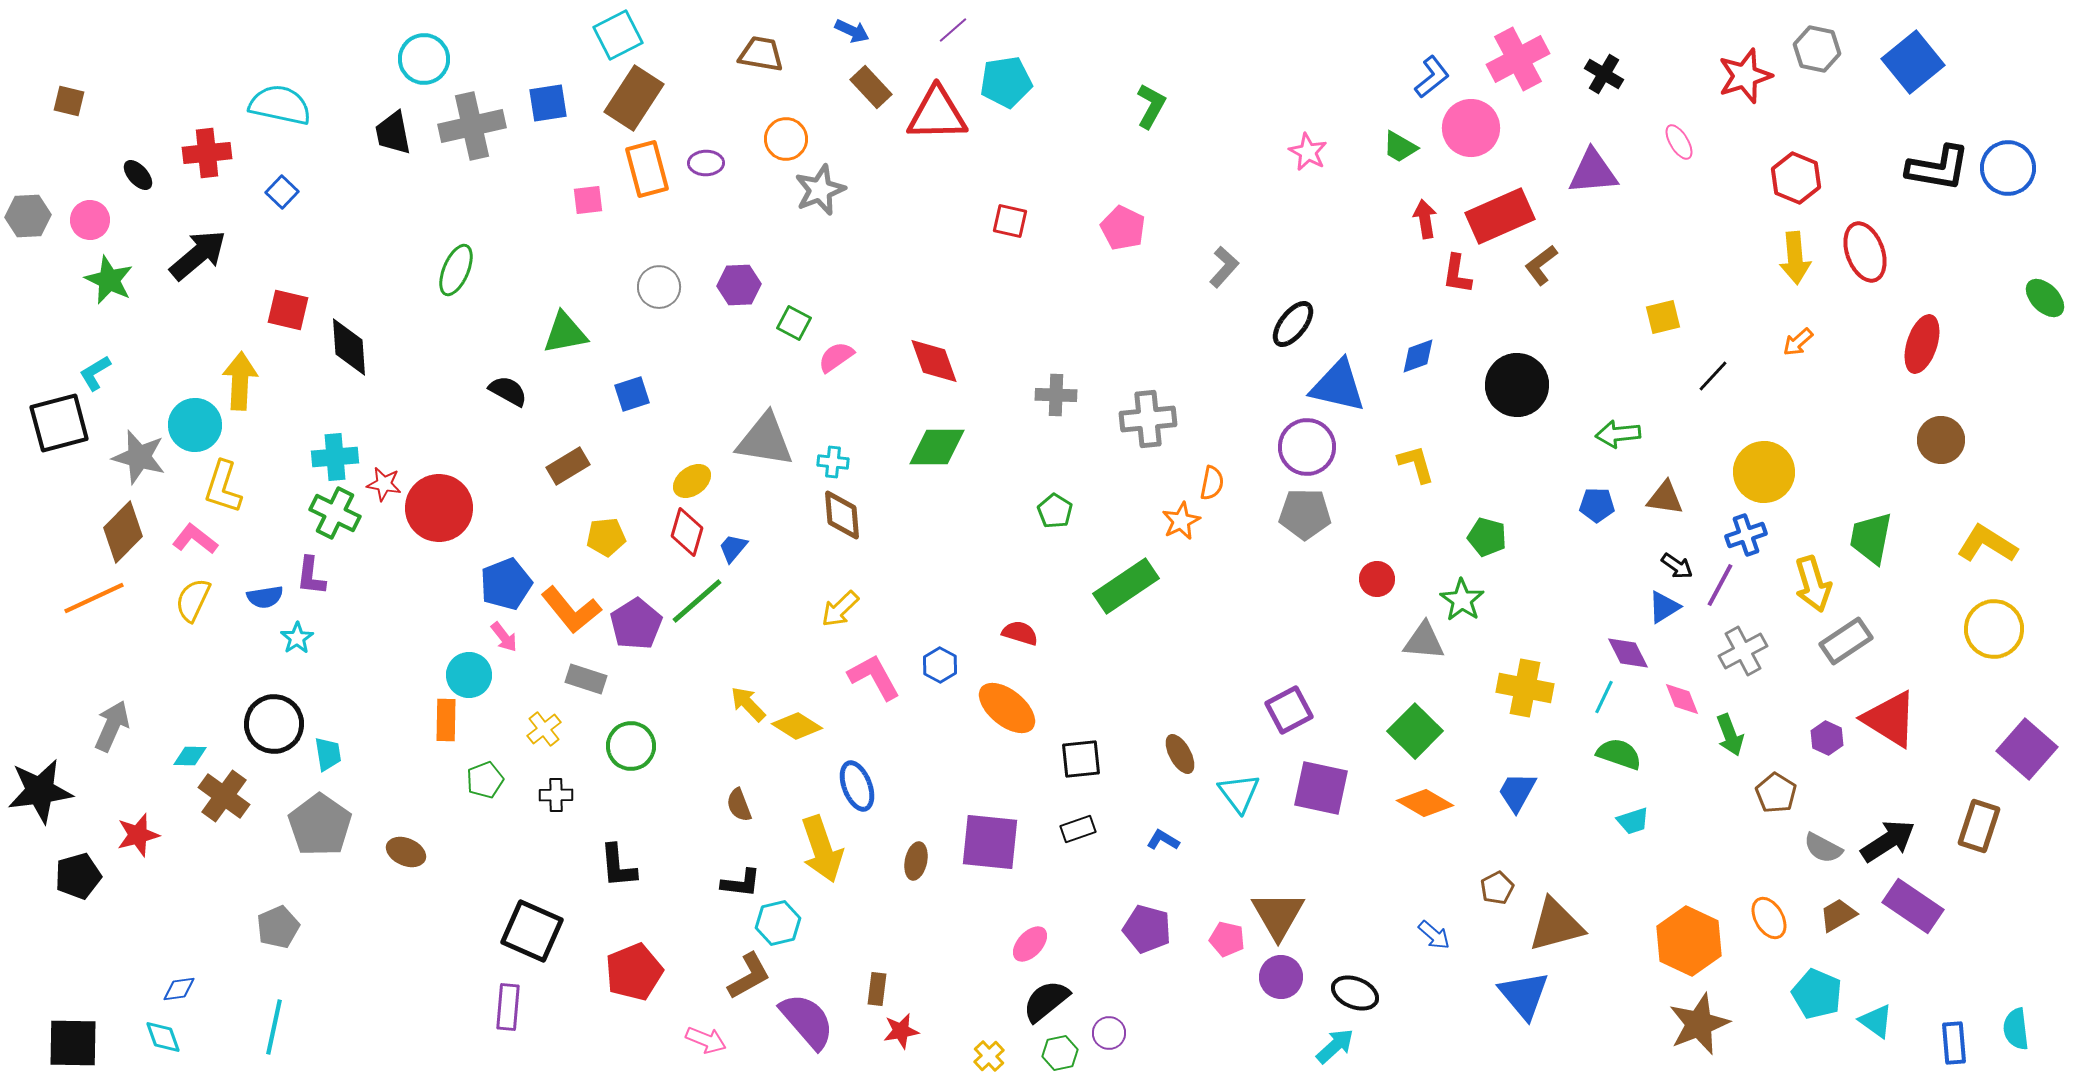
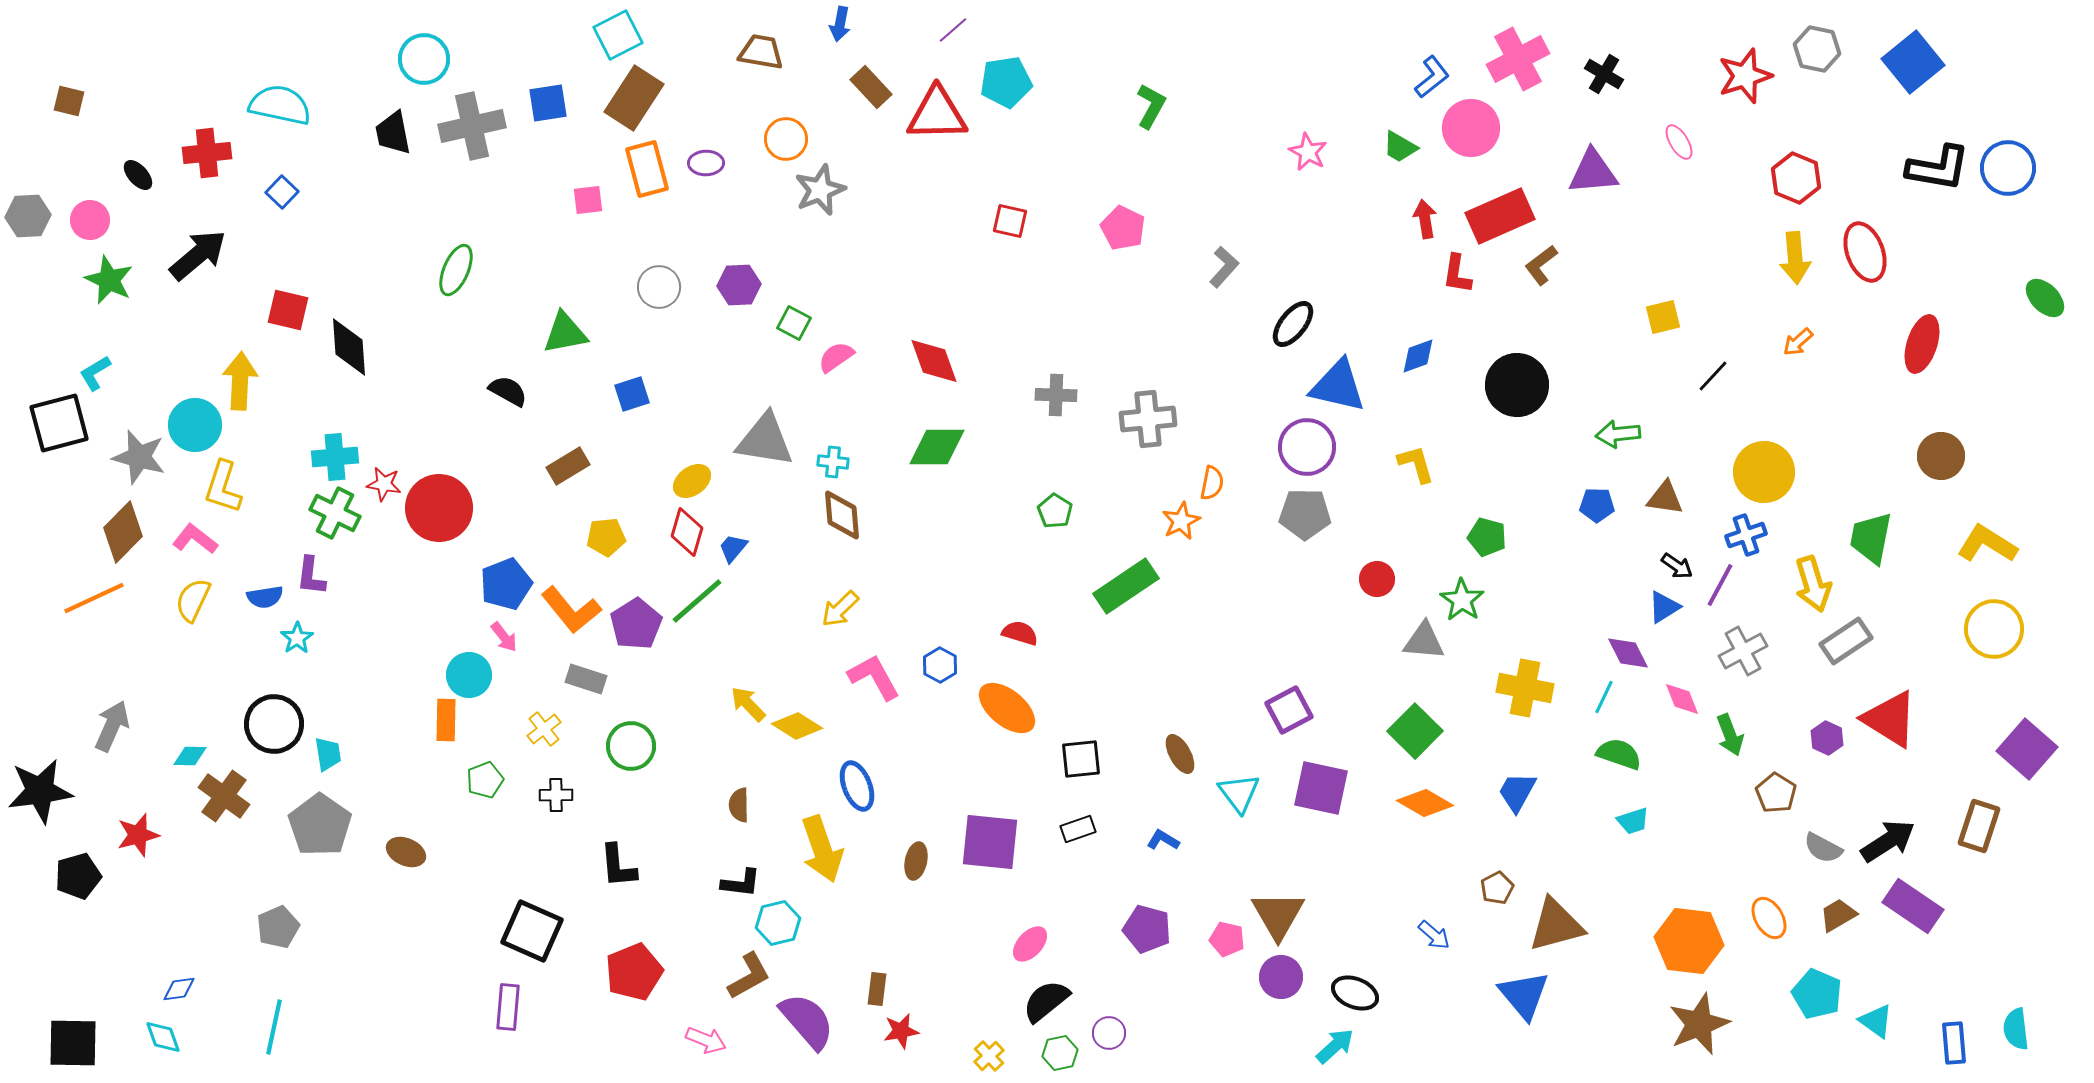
blue arrow at (852, 31): moved 12 px left, 7 px up; rotated 76 degrees clockwise
brown trapezoid at (761, 54): moved 2 px up
brown circle at (1941, 440): moved 16 px down
brown semicircle at (739, 805): rotated 20 degrees clockwise
orange hexagon at (1689, 941): rotated 18 degrees counterclockwise
